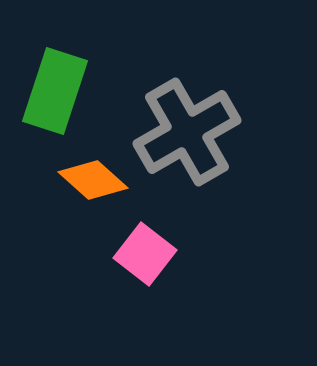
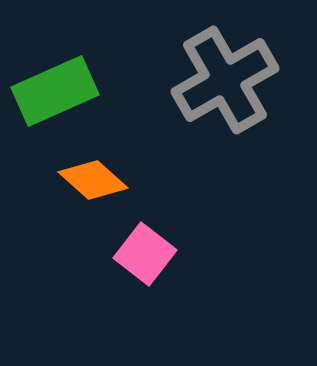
green rectangle: rotated 48 degrees clockwise
gray cross: moved 38 px right, 52 px up
